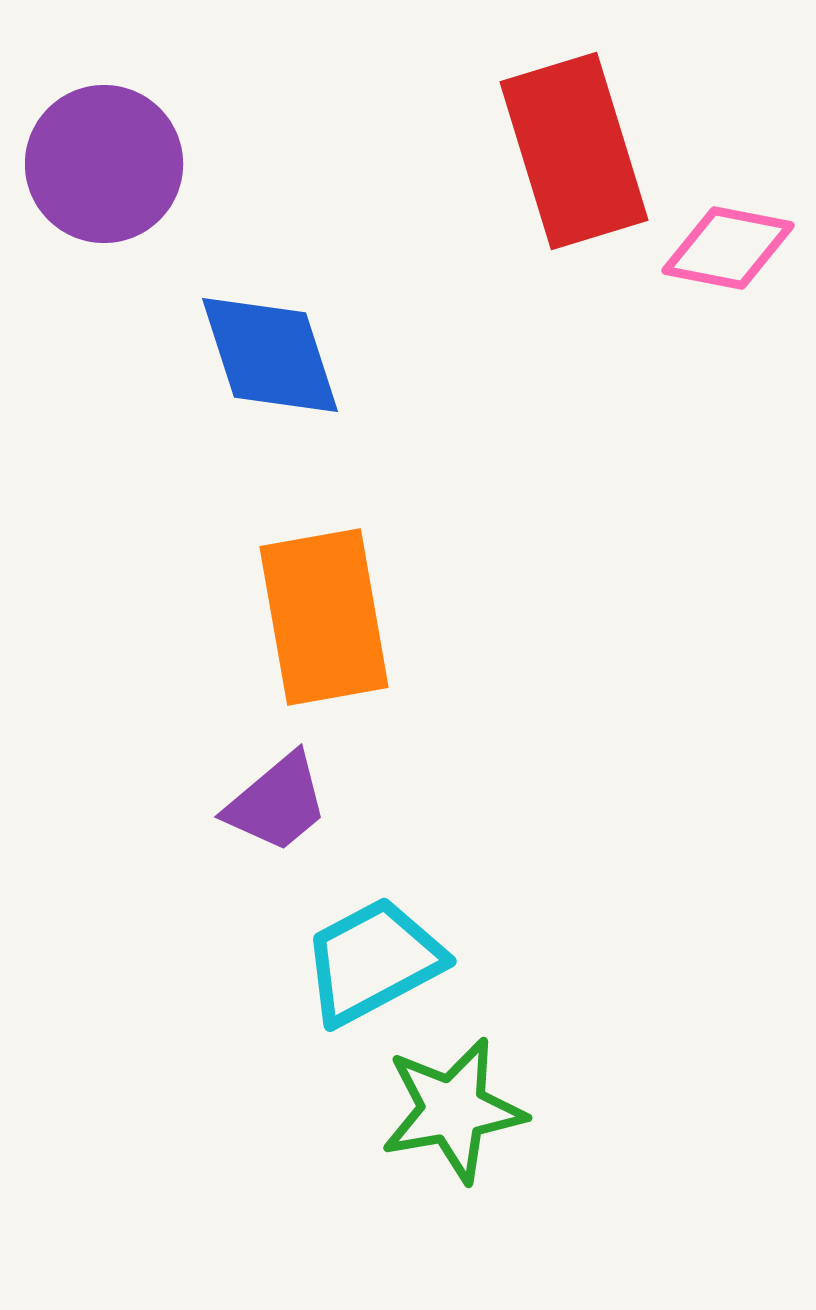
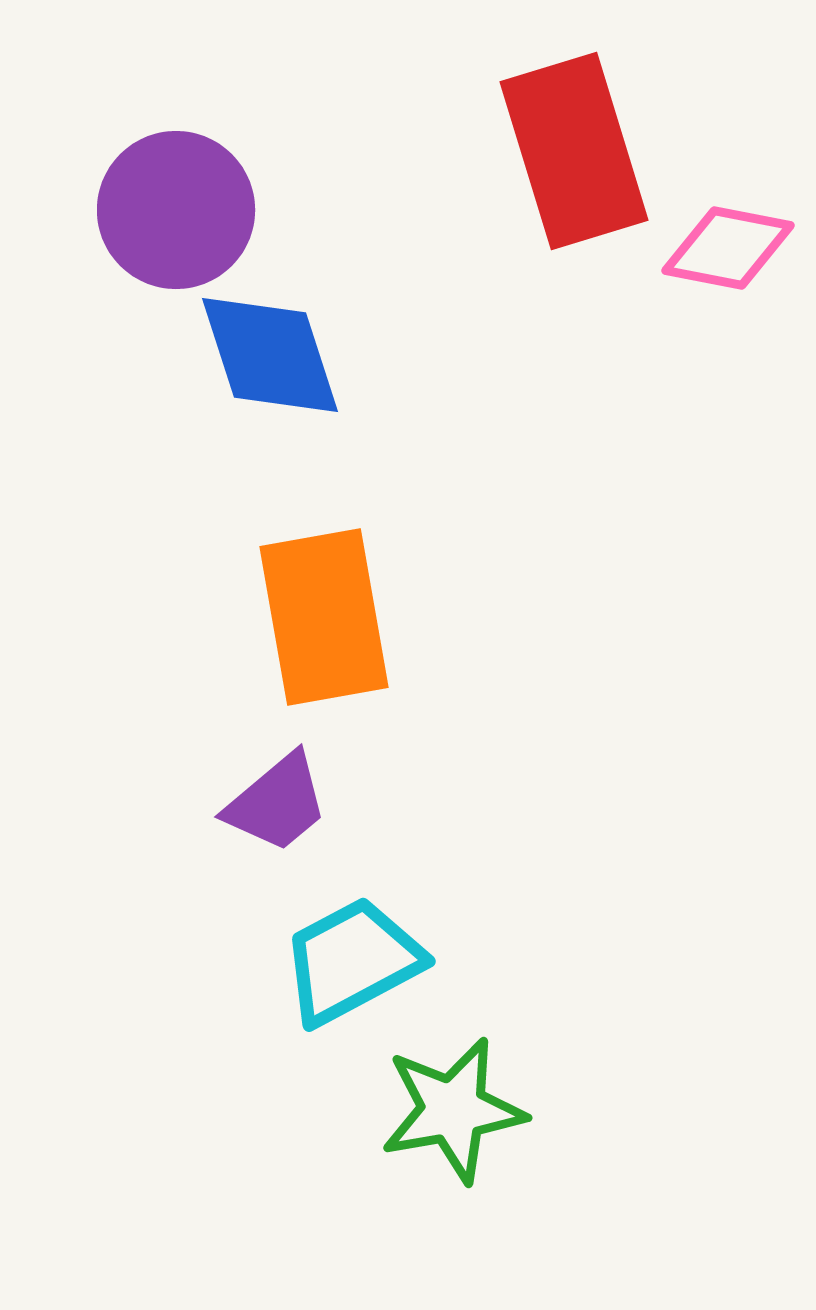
purple circle: moved 72 px right, 46 px down
cyan trapezoid: moved 21 px left
